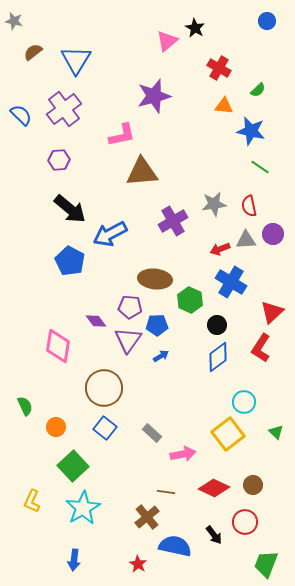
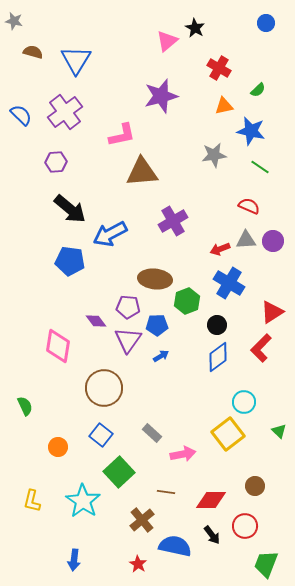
blue circle at (267, 21): moved 1 px left, 2 px down
brown semicircle at (33, 52): rotated 54 degrees clockwise
purple star at (154, 96): moved 7 px right
orange triangle at (224, 106): rotated 18 degrees counterclockwise
purple cross at (64, 109): moved 1 px right, 3 px down
purple hexagon at (59, 160): moved 3 px left, 2 px down
gray star at (214, 204): moved 49 px up
red semicircle at (249, 206): rotated 125 degrees clockwise
purple circle at (273, 234): moved 7 px down
blue pentagon at (70, 261): rotated 20 degrees counterclockwise
blue cross at (231, 282): moved 2 px left, 1 px down
green hexagon at (190, 300): moved 3 px left, 1 px down; rotated 15 degrees clockwise
purple pentagon at (130, 307): moved 2 px left
red triangle at (272, 312): rotated 10 degrees clockwise
red L-shape at (261, 348): rotated 12 degrees clockwise
orange circle at (56, 427): moved 2 px right, 20 px down
blue square at (105, 428): moved 4 px left, 7 px down
green triangle at (276, 432): moved 3 px right, 1 px up
green square at (73, 466): moved 46 px right, 6 px down
brown circle at (253, 485): moved 2 px right, 1 px down
red diamond at (214, 488): moved 3 px left, 12 px down; rotated 24 degrees counterclockwise
yellow L-shape at (32, 501): rotated 10 degrees counterclockwise
cyan star at (83, 508): moved 7 px up; rotated 8 degrees counterclockwise
brown cross at (147, 517): moved 5 px left, 3 px down
red circle at (245, 522): moved 4 px down
black arrow at (214, 535): moved 2 px left
